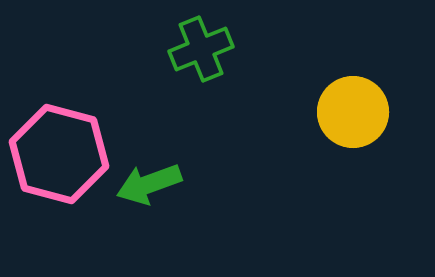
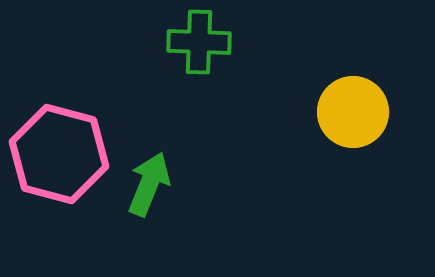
green cross: moved 2 px left, 7 px up; rotated 24 degrees clockwise
green arrow: rotated 132 degrees clockwise
